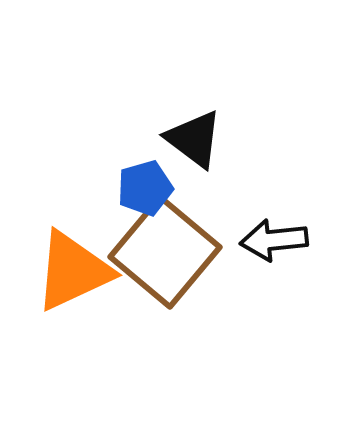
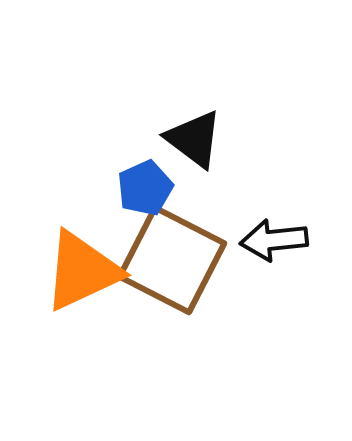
blue pentagon: rotated 8 degrees counterclockwise
brown square: moved 7 px right, 8 px down; rotated 13 degrees counterclockwise
orange triangle: moved 9 px right
